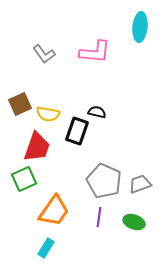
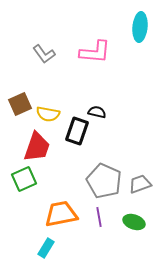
orange trapezoid: moved 7 px right, 3 px down; rotated 136 degrees counterclockwise
purple line: rotated 18 degrees counterclockwise
